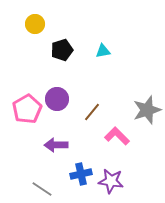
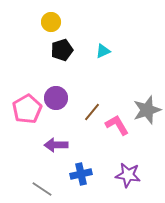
yellow circle: moved 16 px right, 2 px up
cyan triangle: rotated 14 degrees counterclockwise
purple circle: moved 1 px left, 1 px up
pink L-shape: moved 11 px up; rotated 15 degrees clockwise
purple star: moved 17 px right, 6 px up
